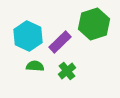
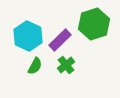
purple rectangle: moved 2 px up
green semicircle: rotated 114 degrees clockwise
green cross: moved 1 px left, 6 px up
